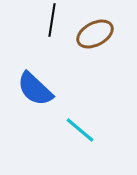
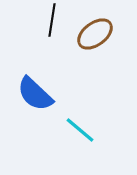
brown ellipse: rotated 9 degrees counterclockwise
blue semicircle: moved 5 px down
